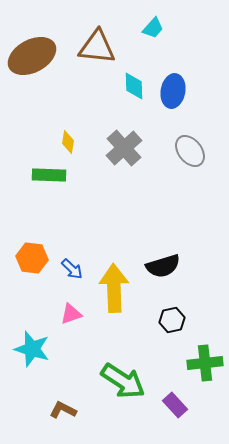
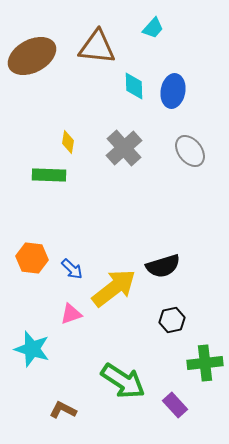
yellow arrow: rotated 54 degrees clockwise
